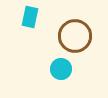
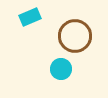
cyan rectangle: rotated 55 degrees clockwise
